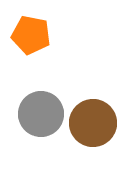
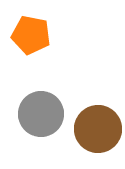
brown circle: moved 5 px right, 6 px down
